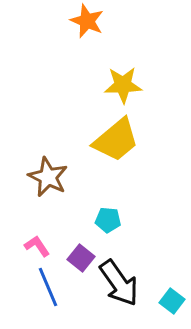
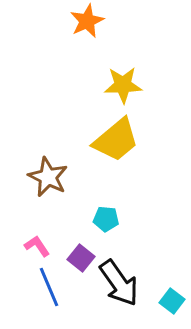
orange star: rotated 24 degrees clockwise
cyan pentagon: moved 2 px left, 1 px up
blue line: moved 1 px right
